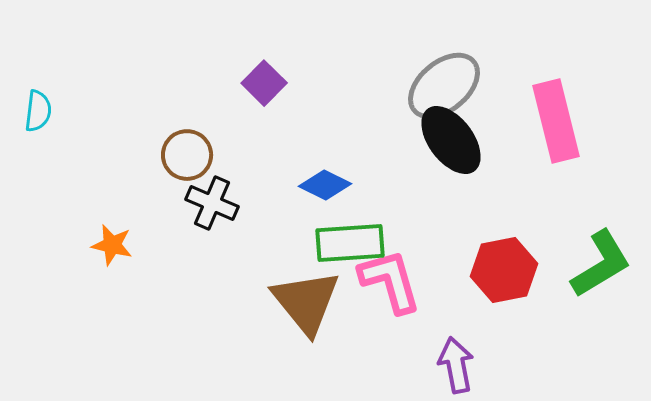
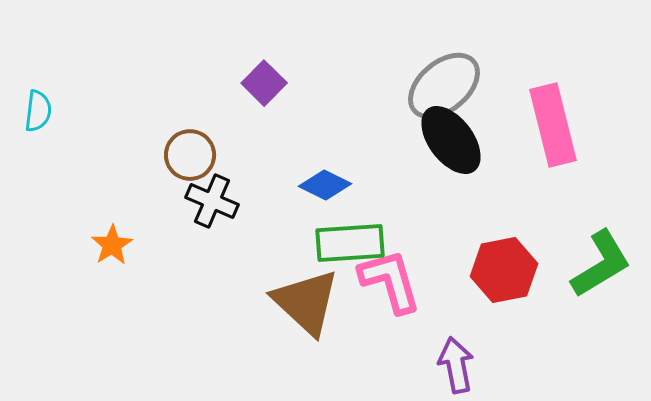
pink rectangle: moved 3 px left, 4 px down
brown circle: moved 3 px right
black cross: moved 2 px up
orange star: rotated 27 degrees clockwise
brown triangle: rotated 8 degrees counterclockwise
